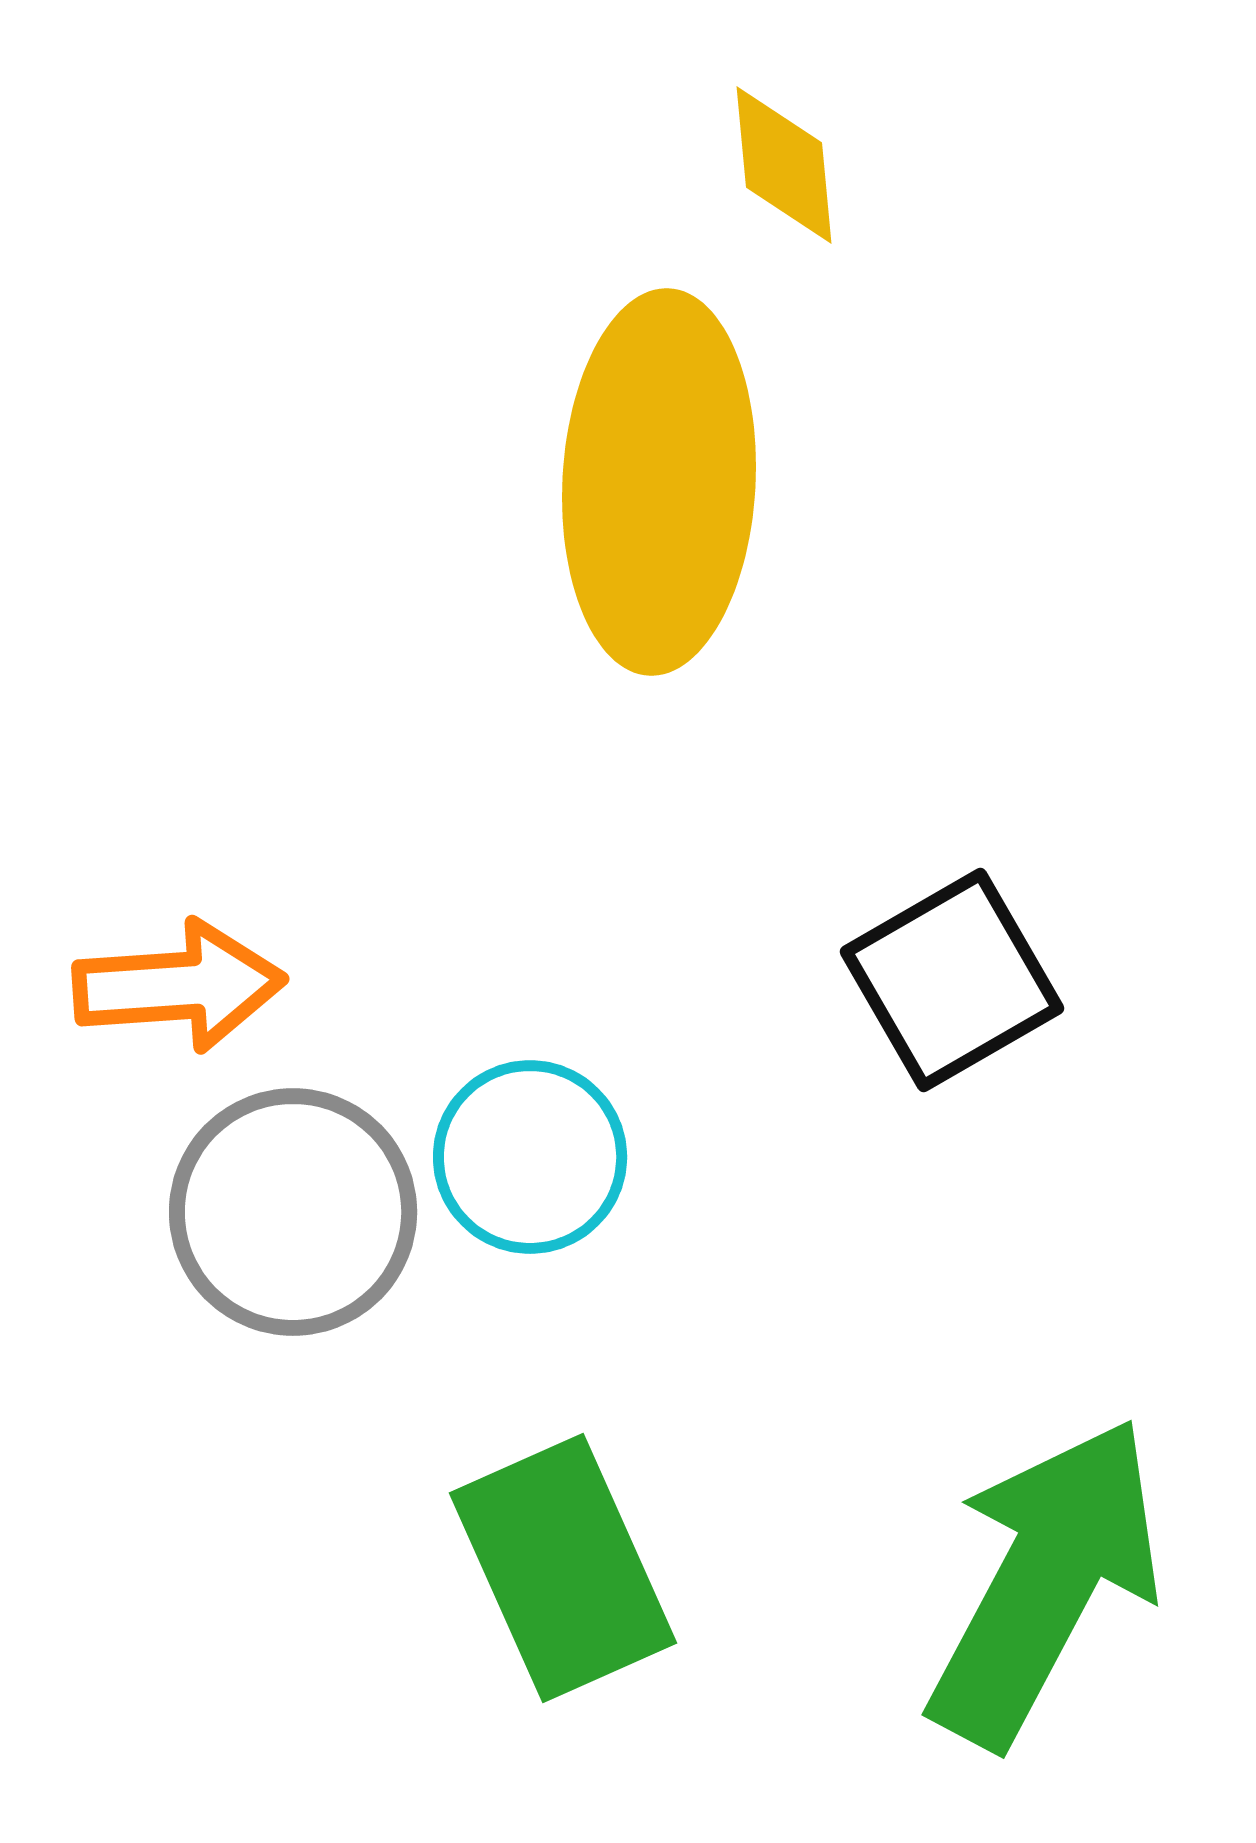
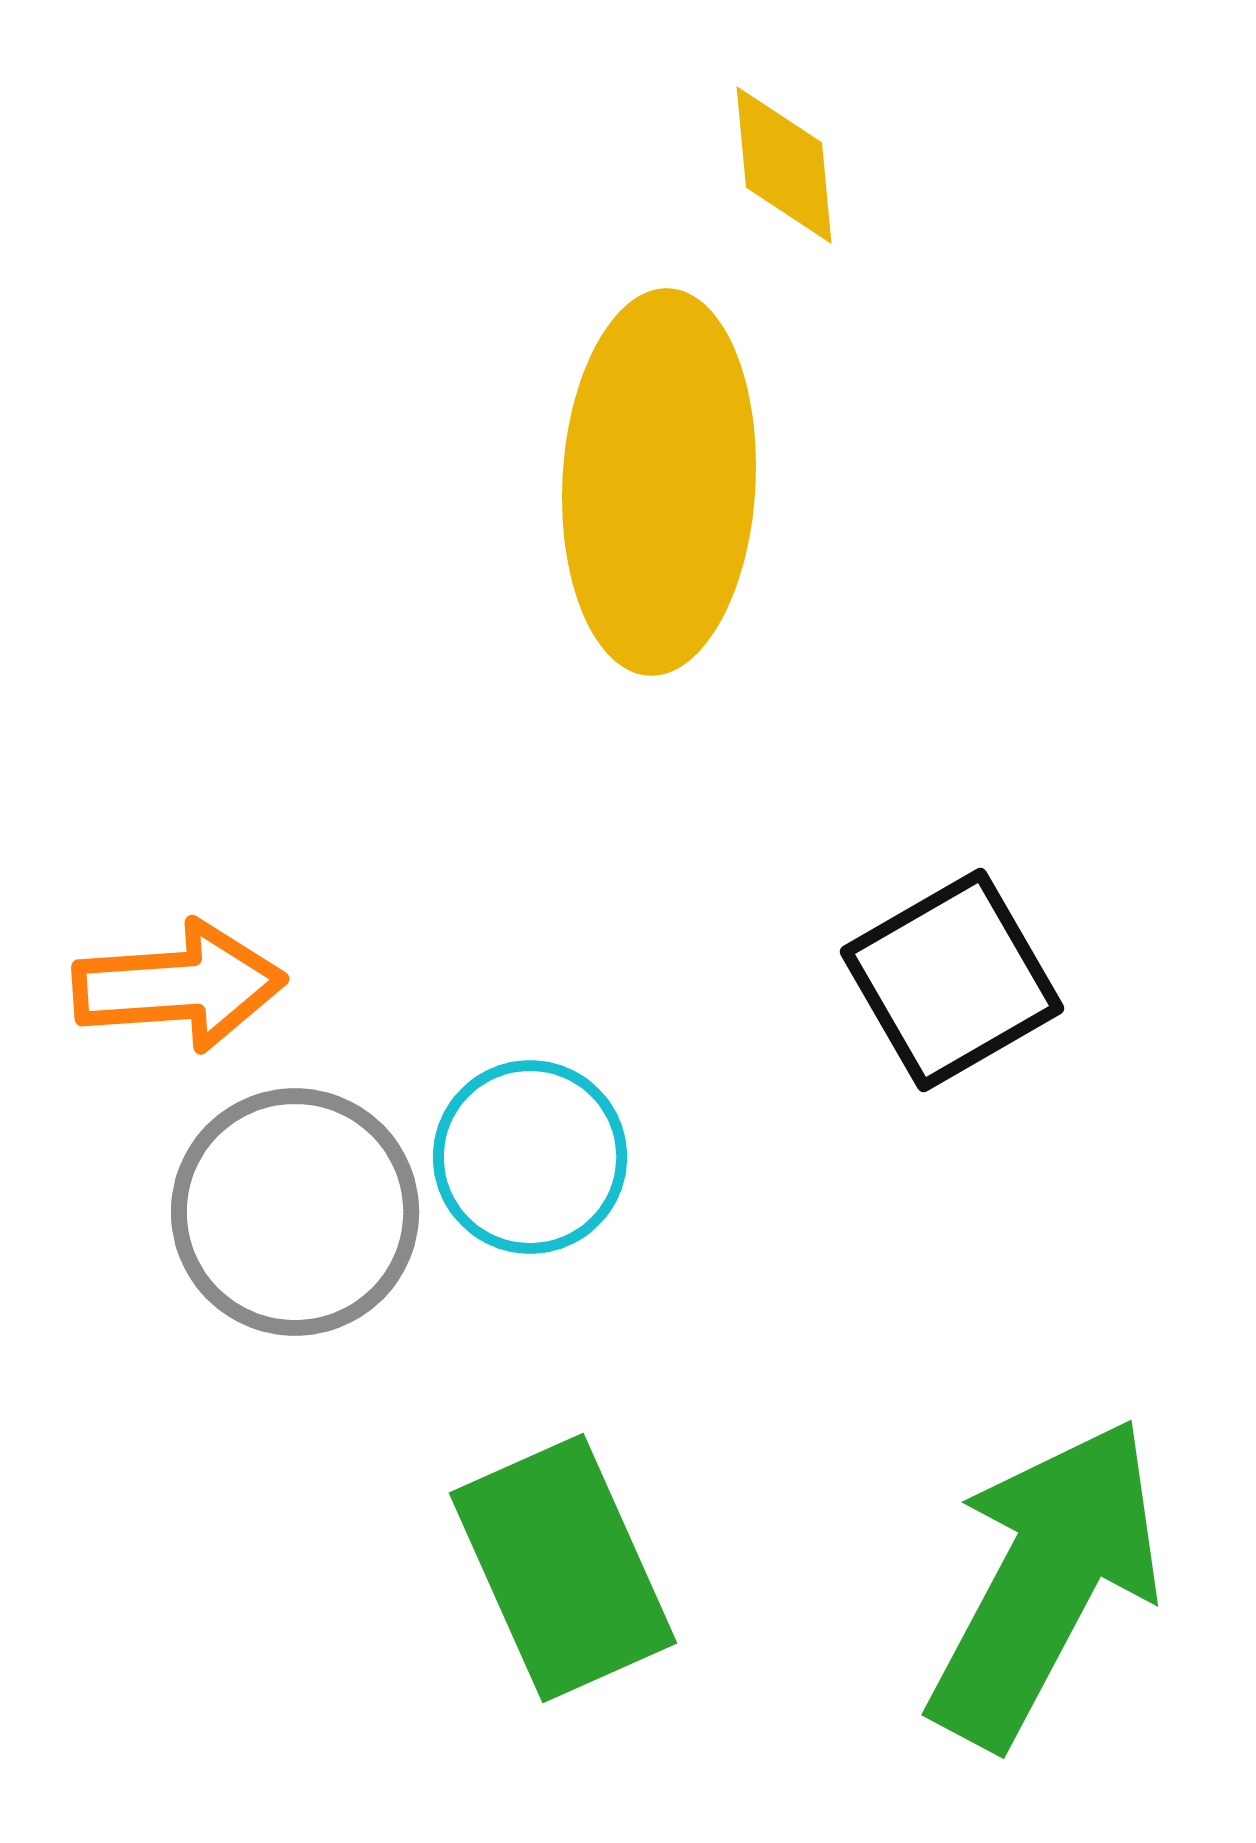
gray circle: moved 2 px right
